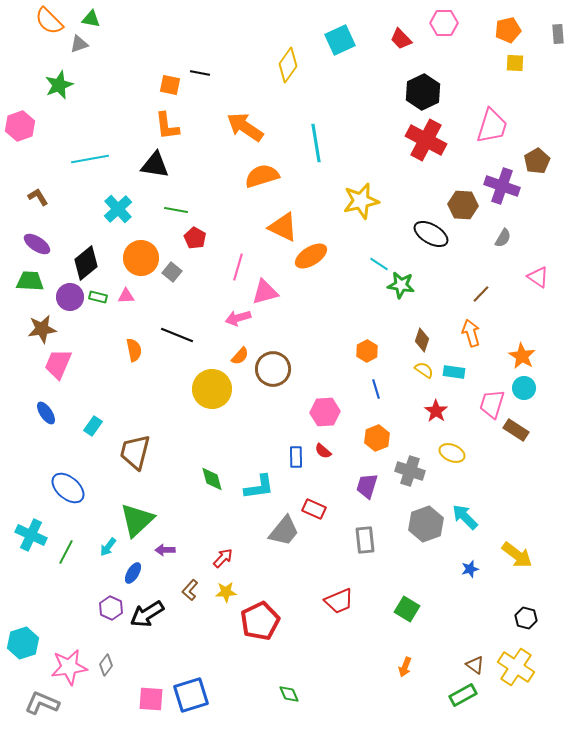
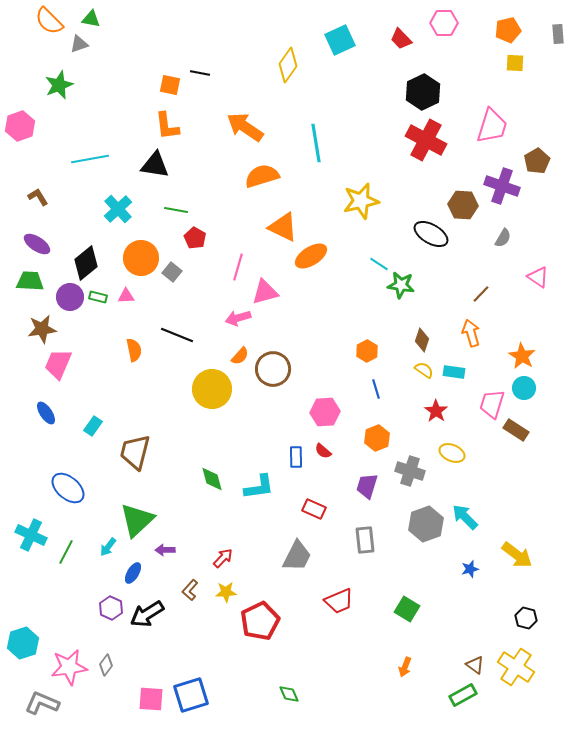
gray trapezoid at (284, 531): moved 13 px right, 25 px down; rotated 12 degrees counterclockwise
